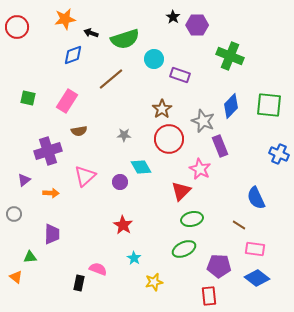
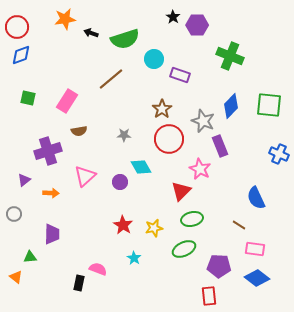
blue diamond at (73, 55): moved 52 px left
yellow star at (154, 282): moved 54 px up
